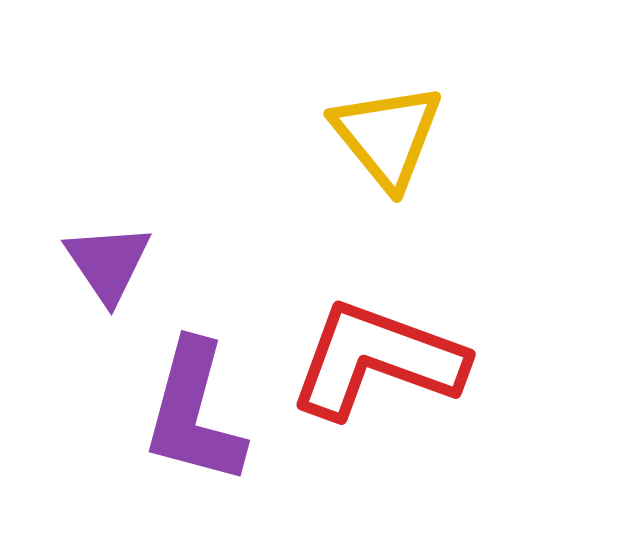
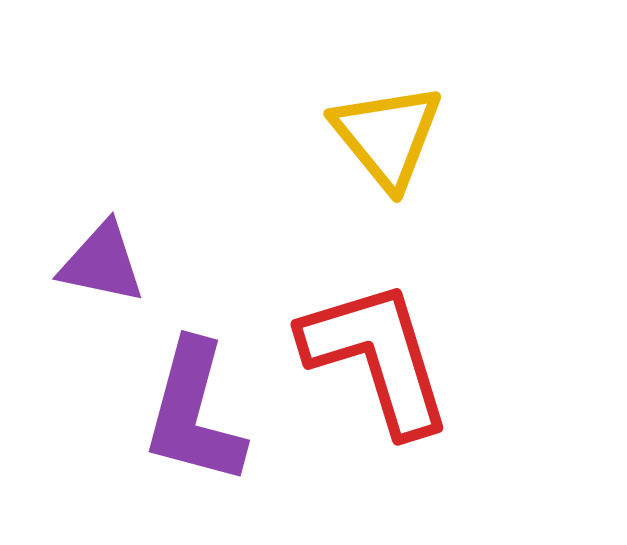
purple triangle: moved 6 px left; rotated 44 degrees counterclockwise
red L-shape: moved 3 px up; rotated 53 degrees clockwise
